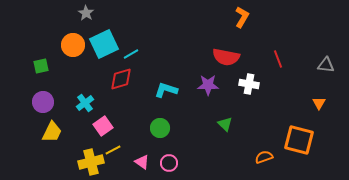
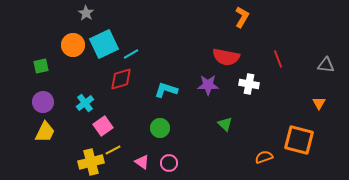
yellow trapezoid: moved 7 px left
